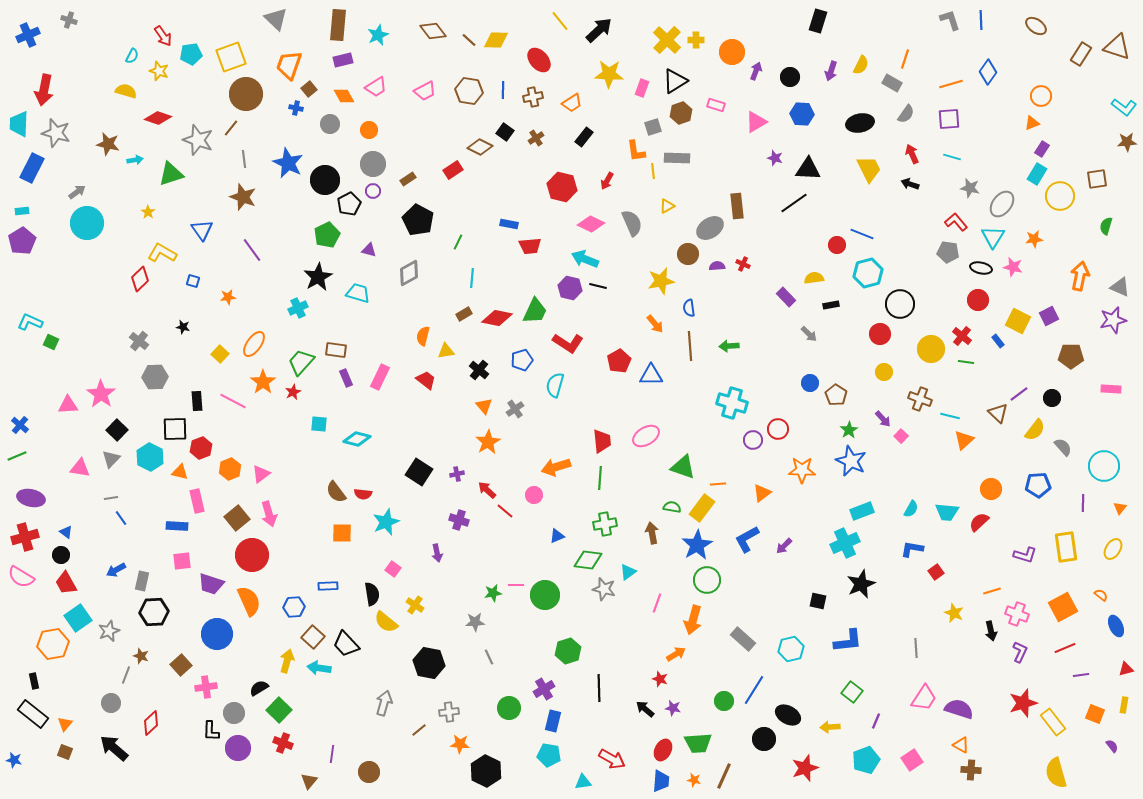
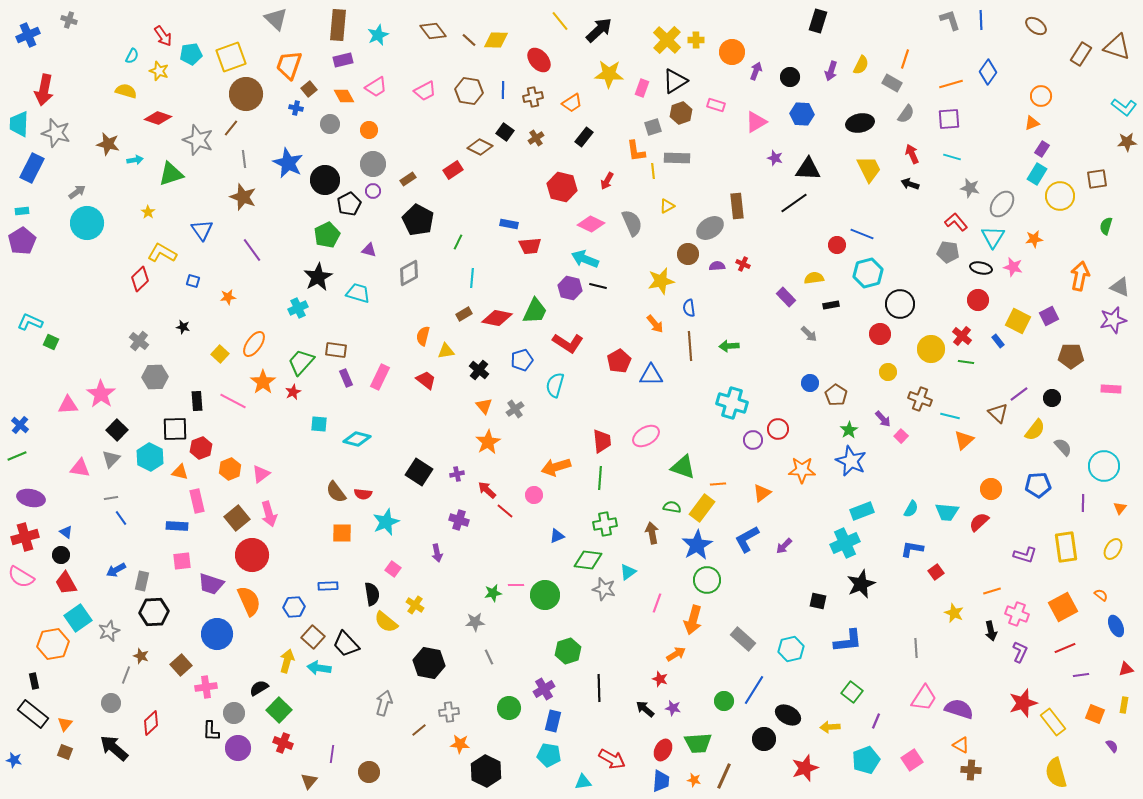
yellow circle at (884, 372): moved 4 px right
